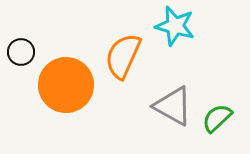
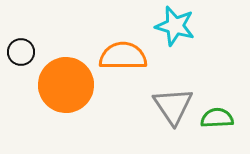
orange semicircle: rotated 66 degrees clockwise
gray triangle: rotated 27 degrees clockwise
green semicircle: rotated 40 degrees clockwise
